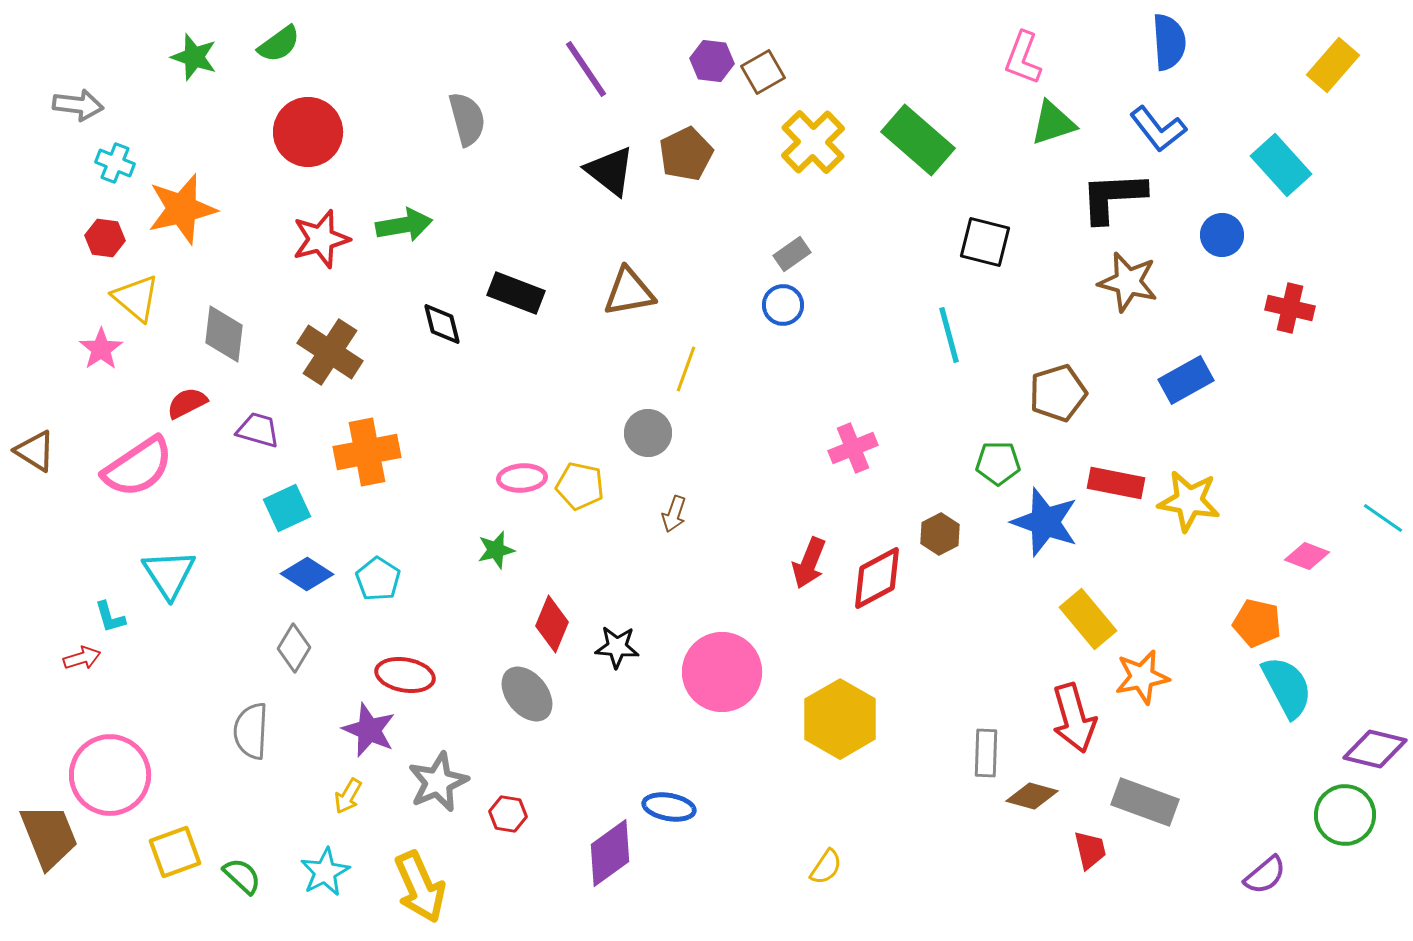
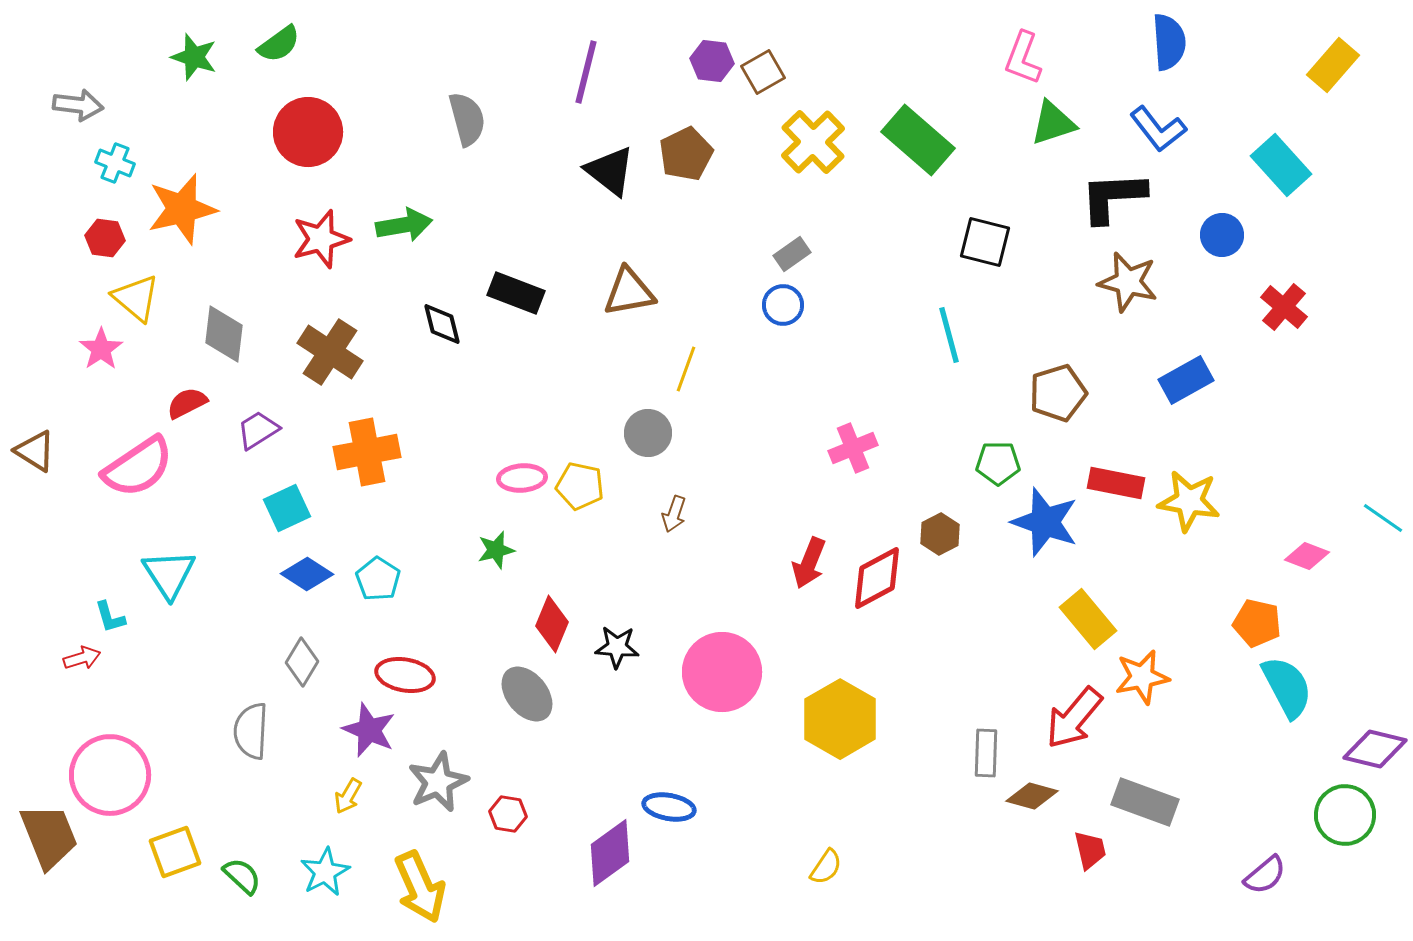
purple line at (586, 69): moved 3 px down; rotated 48 degrees clockwise
red cross at (1290, 308): moved 6 px left, 1 px up; rotated 27 degrees clockwise
purple trapezoid at (258, 430): rotated 48 degrees counterclockwise
gray diamond at (294, 648): moved 8 px right, 14 px down
red arrow at (1074, 718): rotated 56 degrees clockwise
